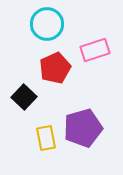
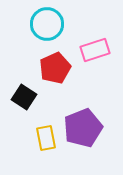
black square: rotated 10 degrees counterclockwise
purple pentagon: rotated 6 degrees counterclockwise
